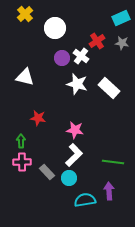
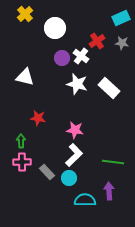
cyan semicircle: rotated 10 degrees clockwise
